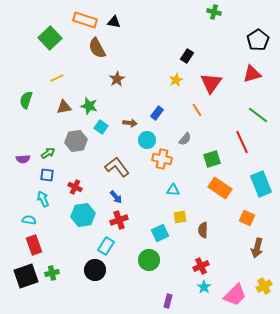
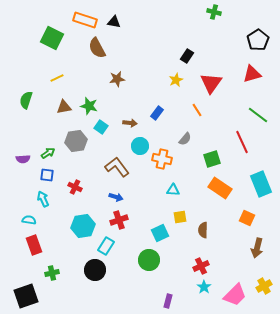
green square at (50, 38): moved 2 px right; rotated 20 degrees counterclockwise
brown star at (117, 79): rotated 21 degrees clockwise
cyan circle at (147, 140): moved 7 px left, 6 px down
blue arrow at (116, 197): rotated 32 degrees counterclockwise
cyan hexagon at (83, 215): moved 11 px down
black square at (26, 276): moved 20 px down
